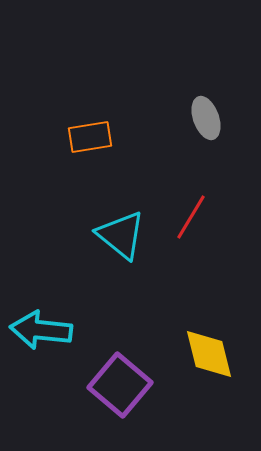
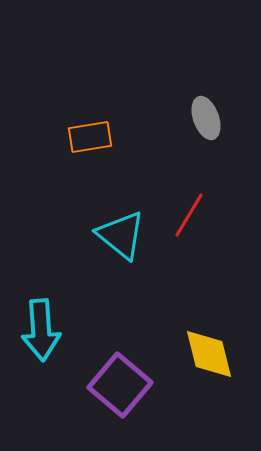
red line: moved 2 px left, 2 px up
cyan arrow: rotated 100 degrees counterclockwise
